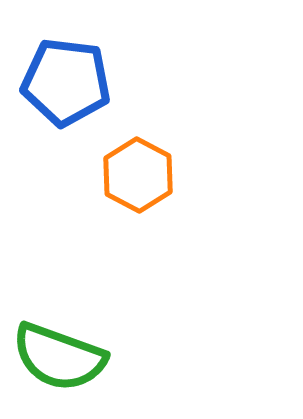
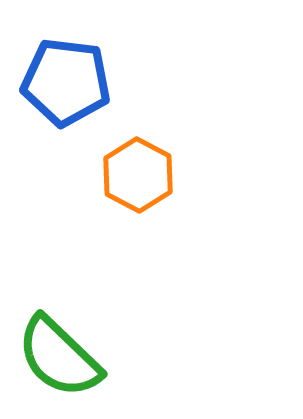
green semicircle: rotated 24 degrees clockwise
